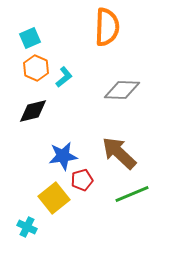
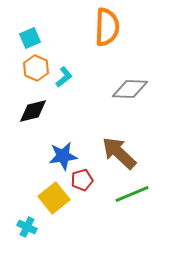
gray diamond: moved 8 px right, 1 px up
